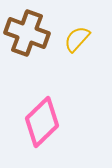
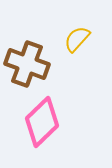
brown cross: moved 31 px down
